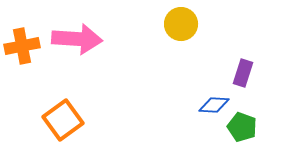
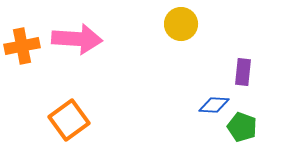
purple rectangle: moved 1 px up; rotated 12 degrees counterclockwise
orange square: moved 6 px right
